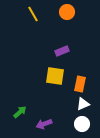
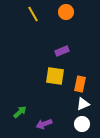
orange circle: moved 1 px left
